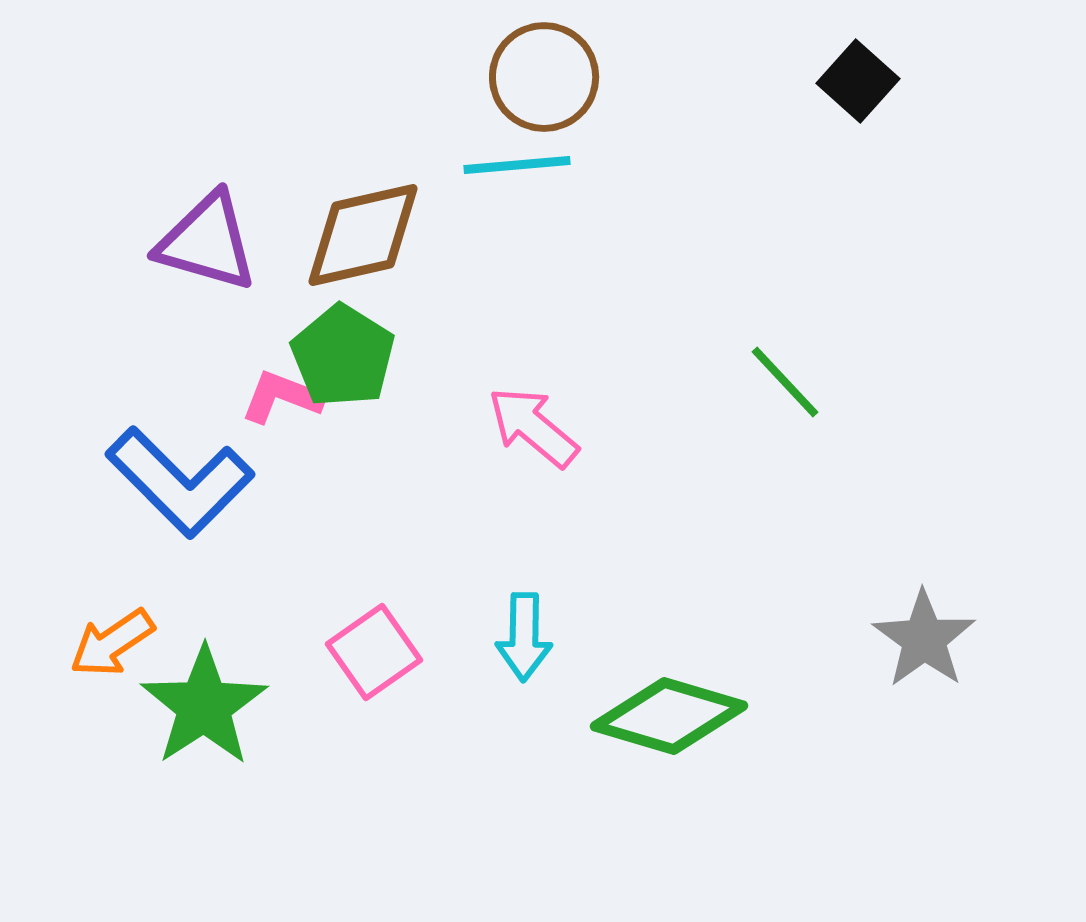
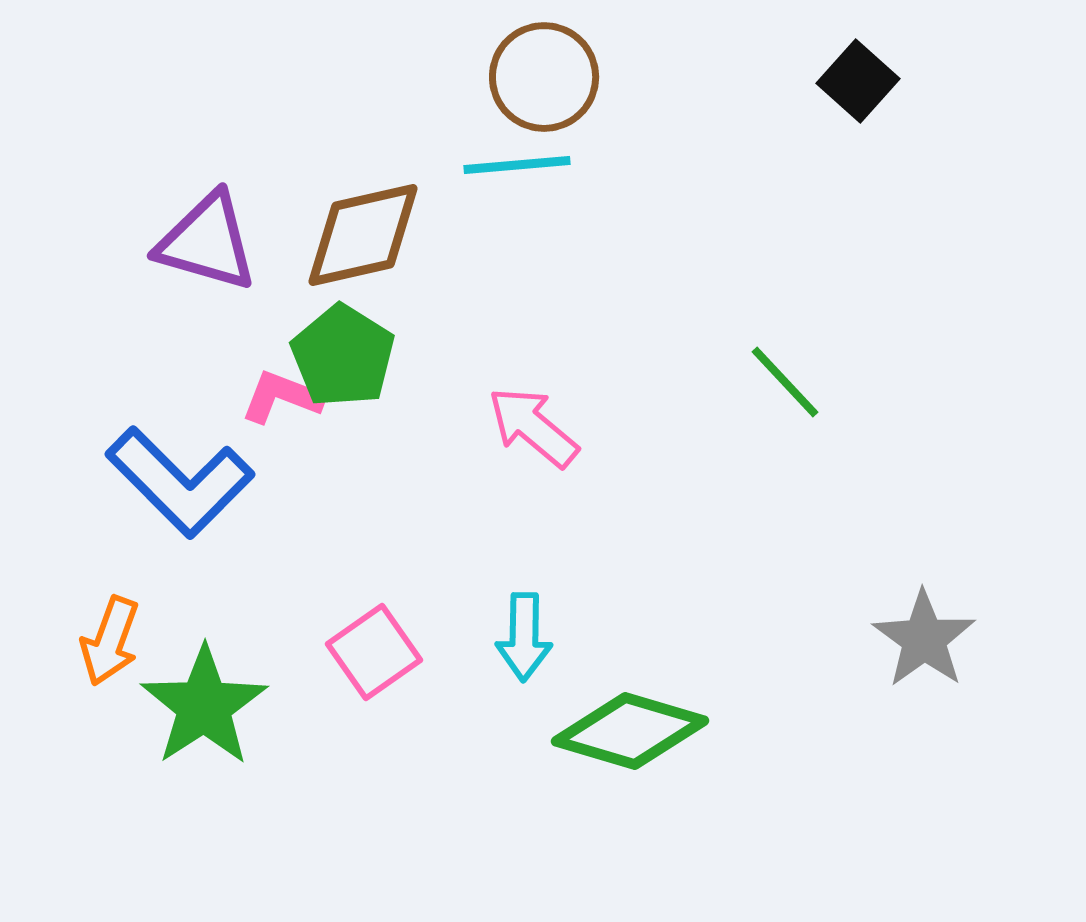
orange arrow: moved 2 px left, 2 px up; rotated 36 degrees counterclockwise
green diamond: moved 39 px left, 15 px down
